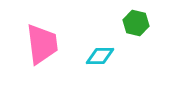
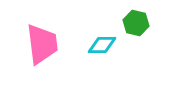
cyan diamond: moved 2 px right, 11 px up
